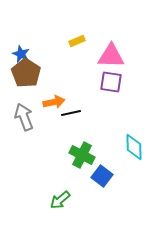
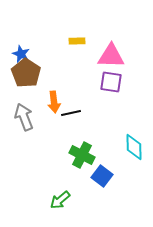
yellow rectangle: rotated 21 degrees clockwise
orange arrow: rotated 95 degrees clockwise
